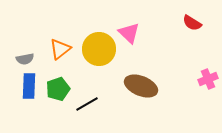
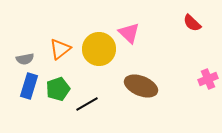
red semicircle: rotated 12 degrees clockwise
blue rectangle: rotated 15 degrees clockwise
